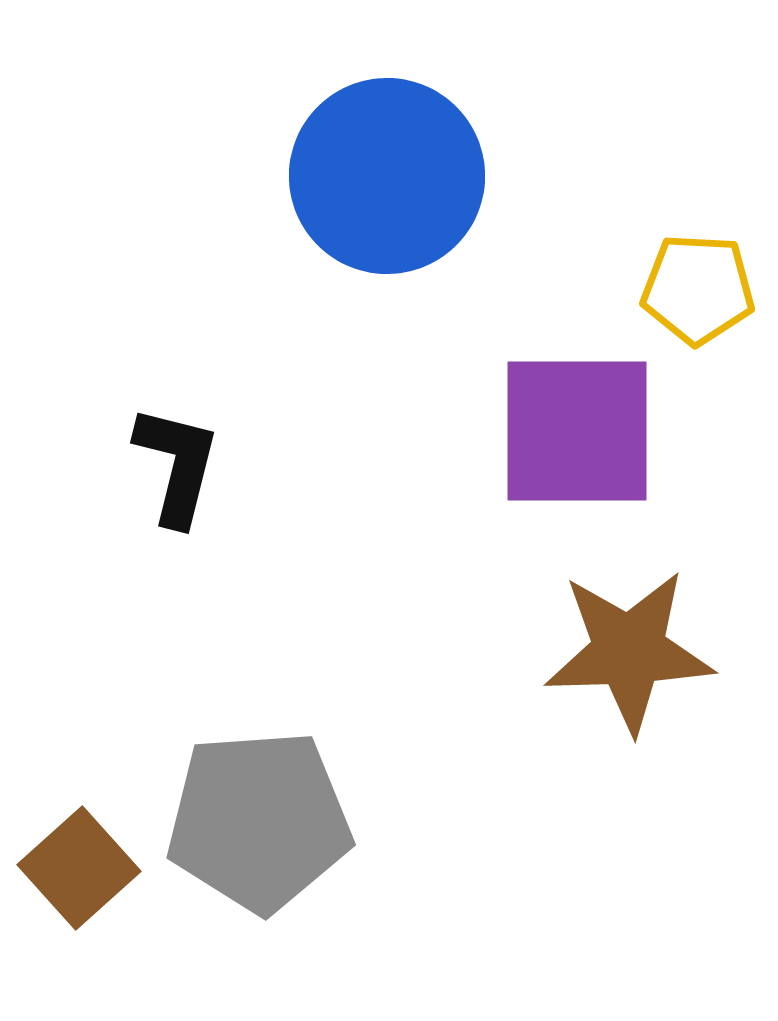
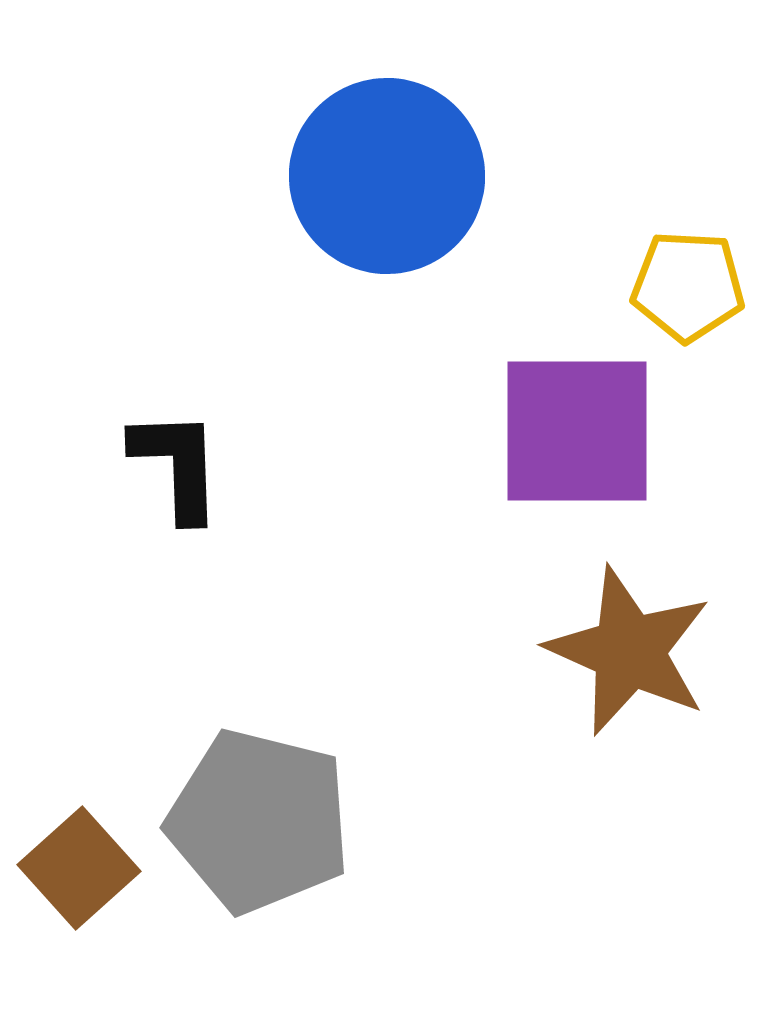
yellow pentagon: moved 10 px left, 3 px up
black L-shape: rotated 16 degrees counterclockwise
brown star: rotated 26 degrees clockwise
gray pentagon: rotated 18 degrees clockwise
